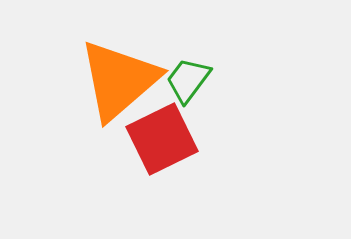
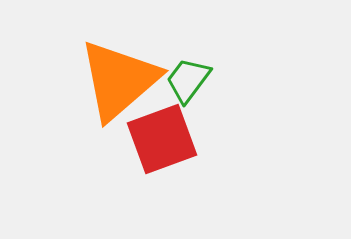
red square: rotated 6 degrees clockwise
